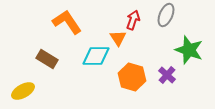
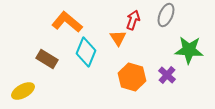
orange L-shape: rotated 16 degrees counterclockwise
green star: rotated 16 degrees counterclockwise
cyan diamond: moved 10 px left, 4 px up; rotated 68 degrees counterclockwise
